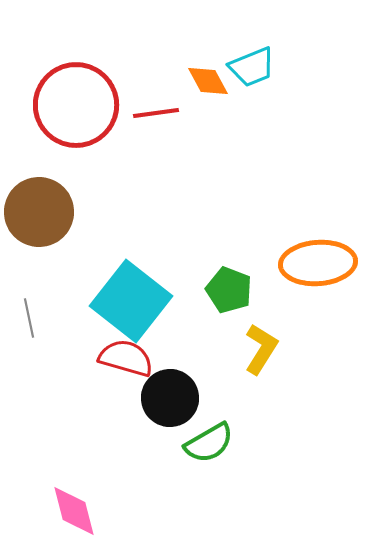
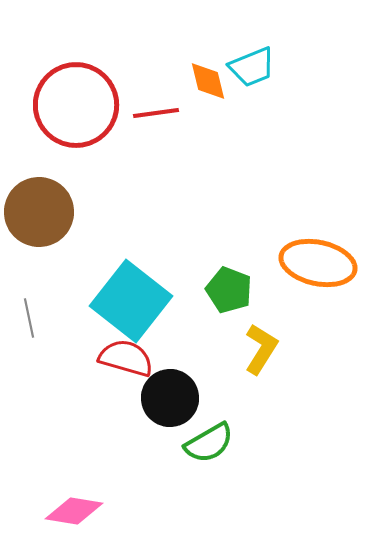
orange diamond: rotated 15 degrees clockwise
orange ellipse: rotated 16 degrees clockwise
pink diamond: rotated 66 degrees counterclockwise
